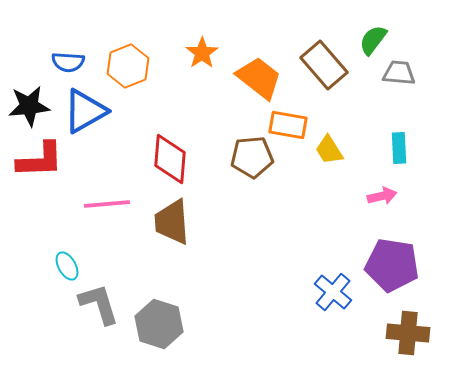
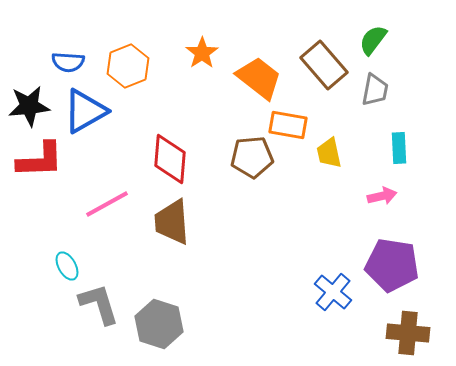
gray trapezoid: moved 24 px left, 17 px down; rotated 96 degrees clockwise
yellow trapezoid: moved 3 px down; rotated 20 degrees clockwise
pink line: rotated 24 degrees counterclockwise
